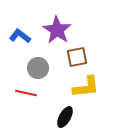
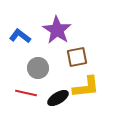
black ellipse: moved 7 px left, 19 px up; rotated 30 degrees clockwise
